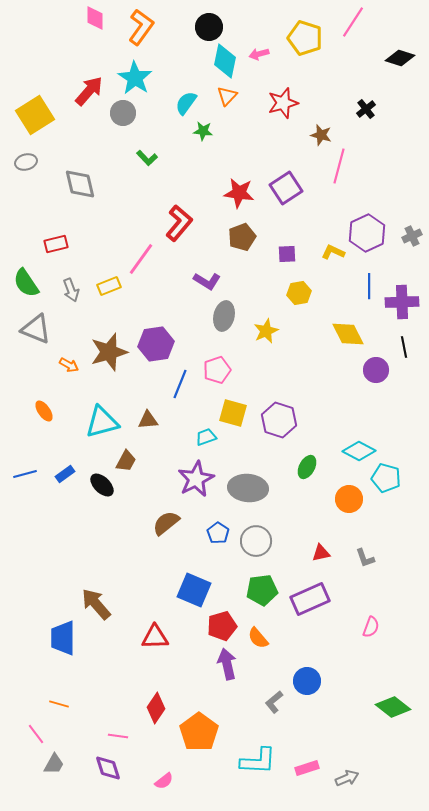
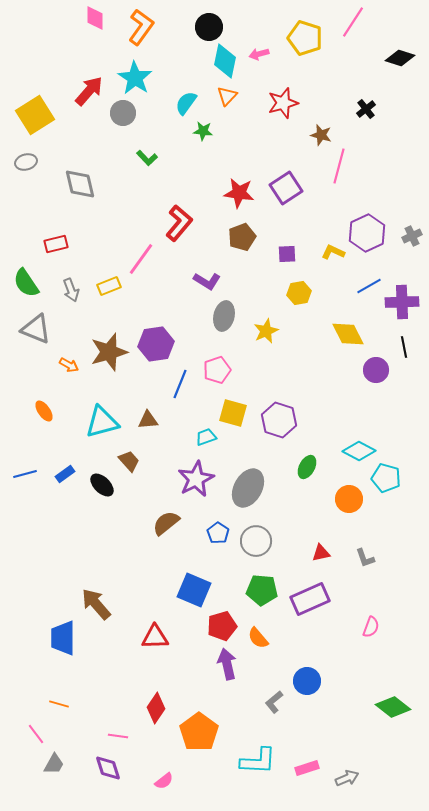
blue line at (369, 286): rotated 60 degrees clockwise
brown trapezoid at (126, 461): moved 3 px right; rotated 70 degrees counterclockwise
gray ellipse at (248, 488): rotated 66 degrees counterclockwise
green pentagon at (262, 590): rotated 12 degrees clockwise
